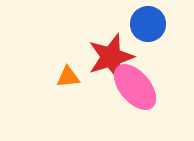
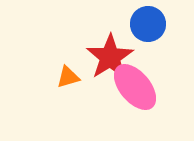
red star: moved 1 px left; rotated 15 degrees counterclockwise
orange triangle: rotated 10 degrees counterclockwise
